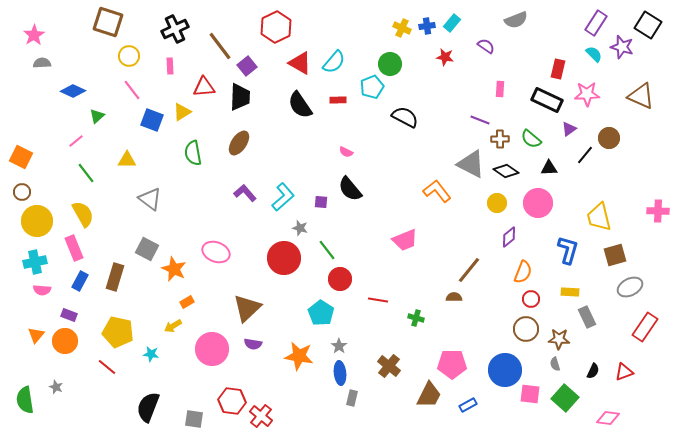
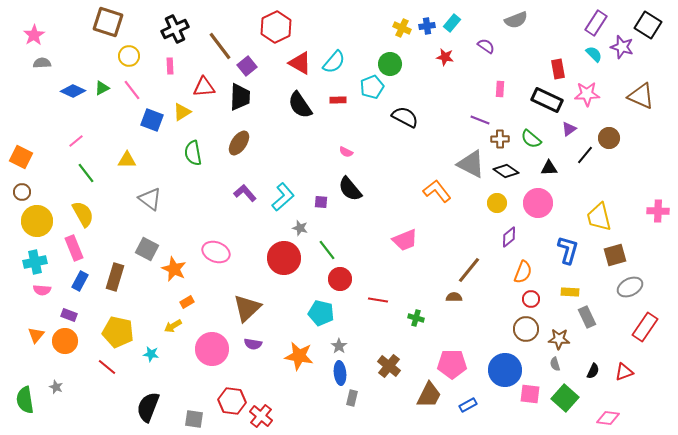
red rectangle at (558, 69): rotated 24 degrees counterclockwise
green triangle at (97, 116): moved 5 px right, 28 px up; rotated 14 degrees clockwise
cyan pentagon at (321, 313): rotated 20 degrees counterclockwise
